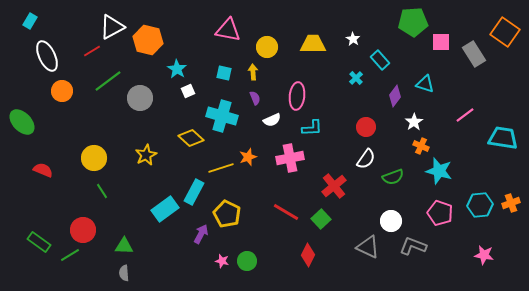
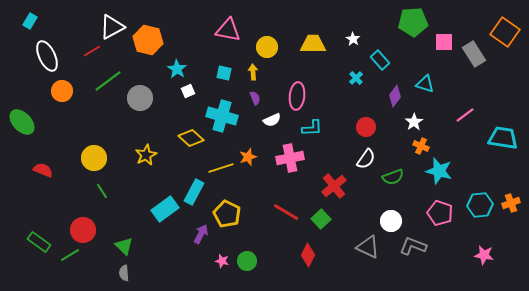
pink square at (441, 42): moved 3 px right
green triangle at (124, 246): rotated 42 degrees clockwise
